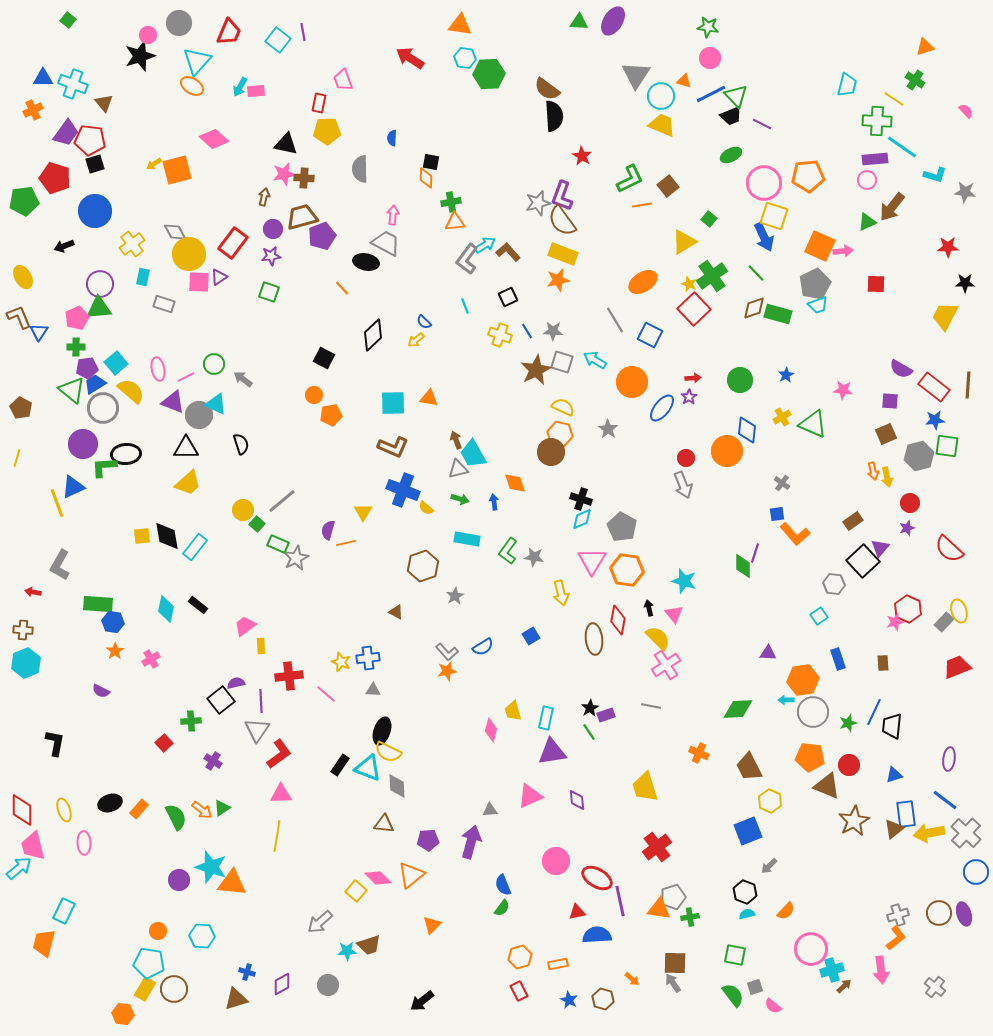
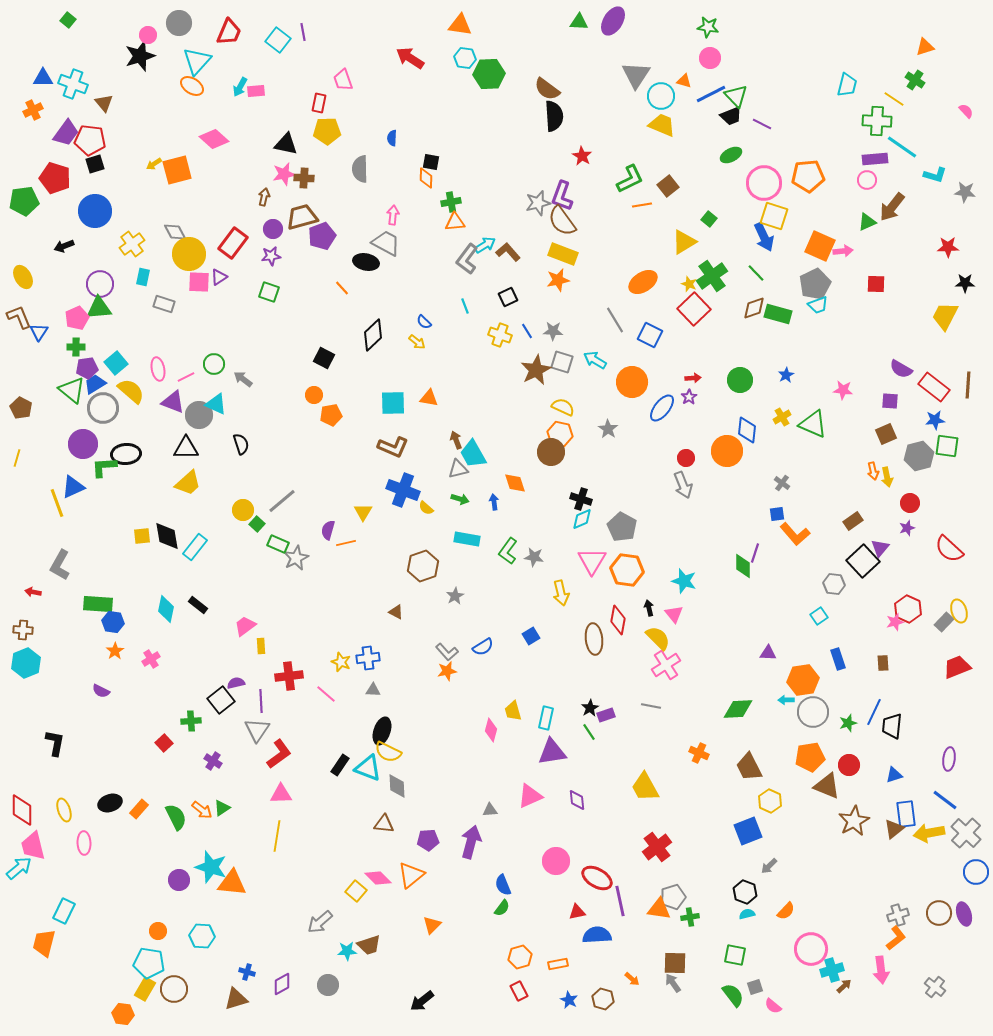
yellow arrow at (416, 340): moved 1 px right, 2 px down; rotated 102 degrees counterclockwise
orange pentagon at (810, 757): rotated 16 degrees counterclockwise
yellow trapezoid at (645, 787): rotated 12 degrees counterclockwise
